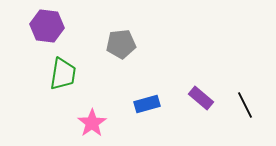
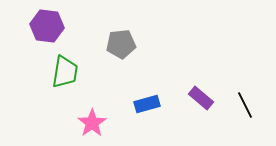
green trapezoid: moved 2 px right, 2 px up
